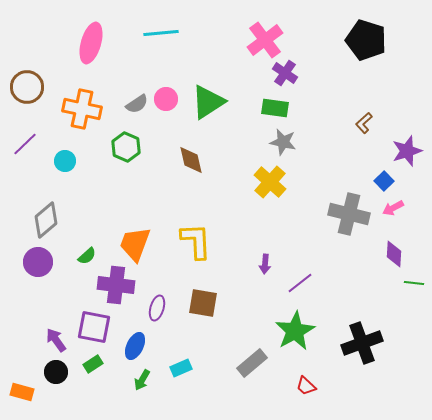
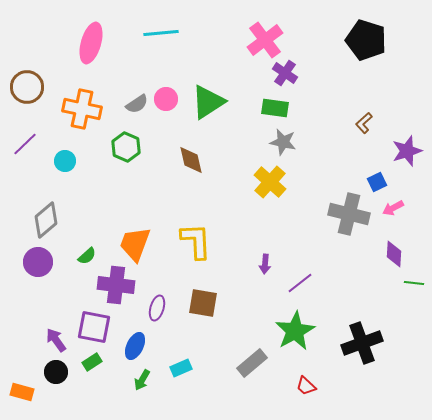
blue square at (384, 181): moved 7 px left, 1 px down; rotated 18 degrees clockwise
green rectangle at (93, 364): moved 1 px left, 2 px up
